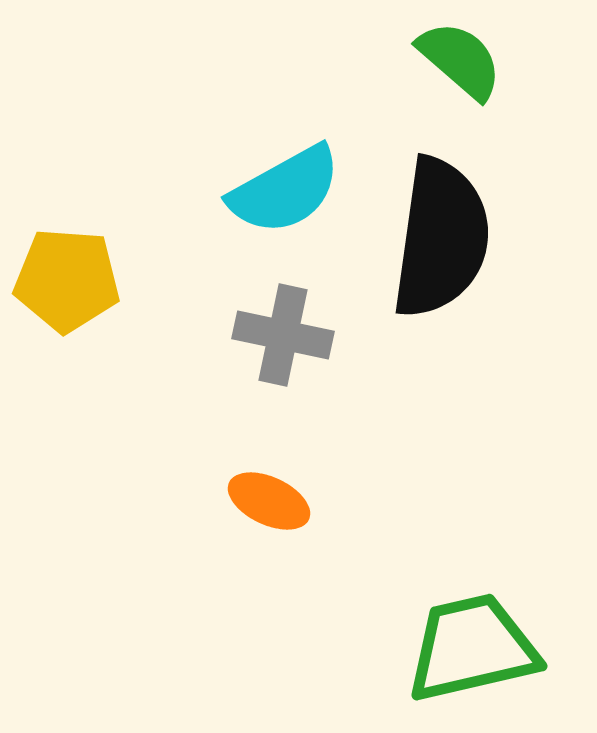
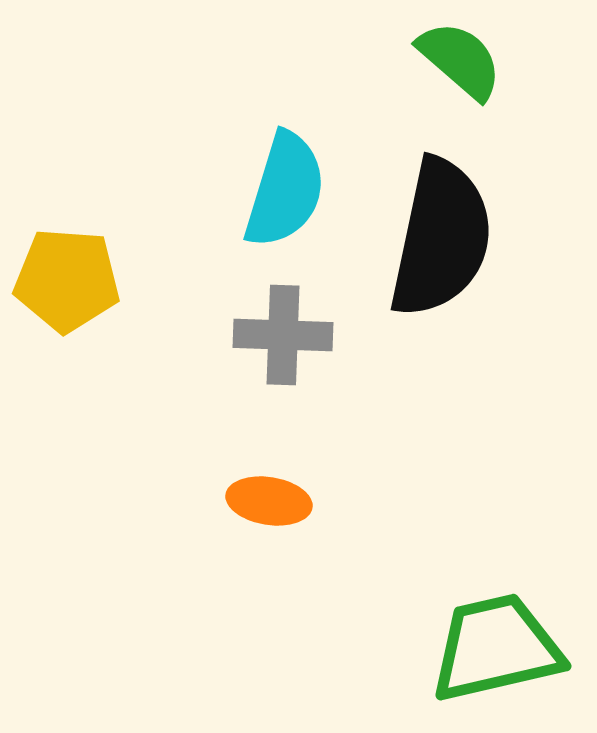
cyan semicircle: rotated 44 degrees counterclockwise
black semicircle: rotated 4 degrees clockwise
gray cross: rotated 10 degrees counterclockwise
orange ellipse: rotated 16 degrees counterclockwise
green trapezoid: moved 24 px right
